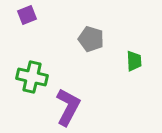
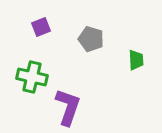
purple square: moved 14 px right, 12 px down
green trapezoid: moved 2 px right, 1 px up
purple L-shape: rotated 9 degrees counterclockwise
